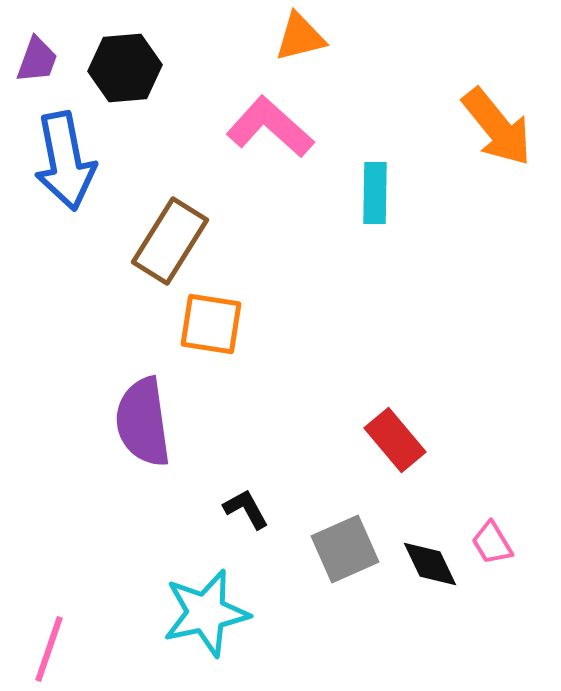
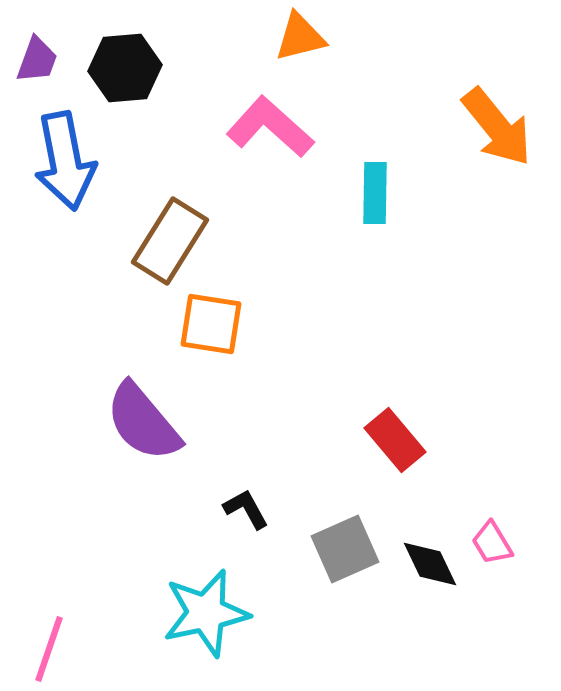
purple semicircle: rotated 32 degrees counterclockwise
